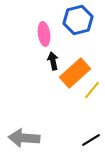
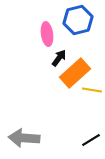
pink ellipse: moved 3 px right
black arrow: moved 6 px right, 3 px up; rotated 48 degrees clockwise
yellow line: rotated 60 degrees clockwise
